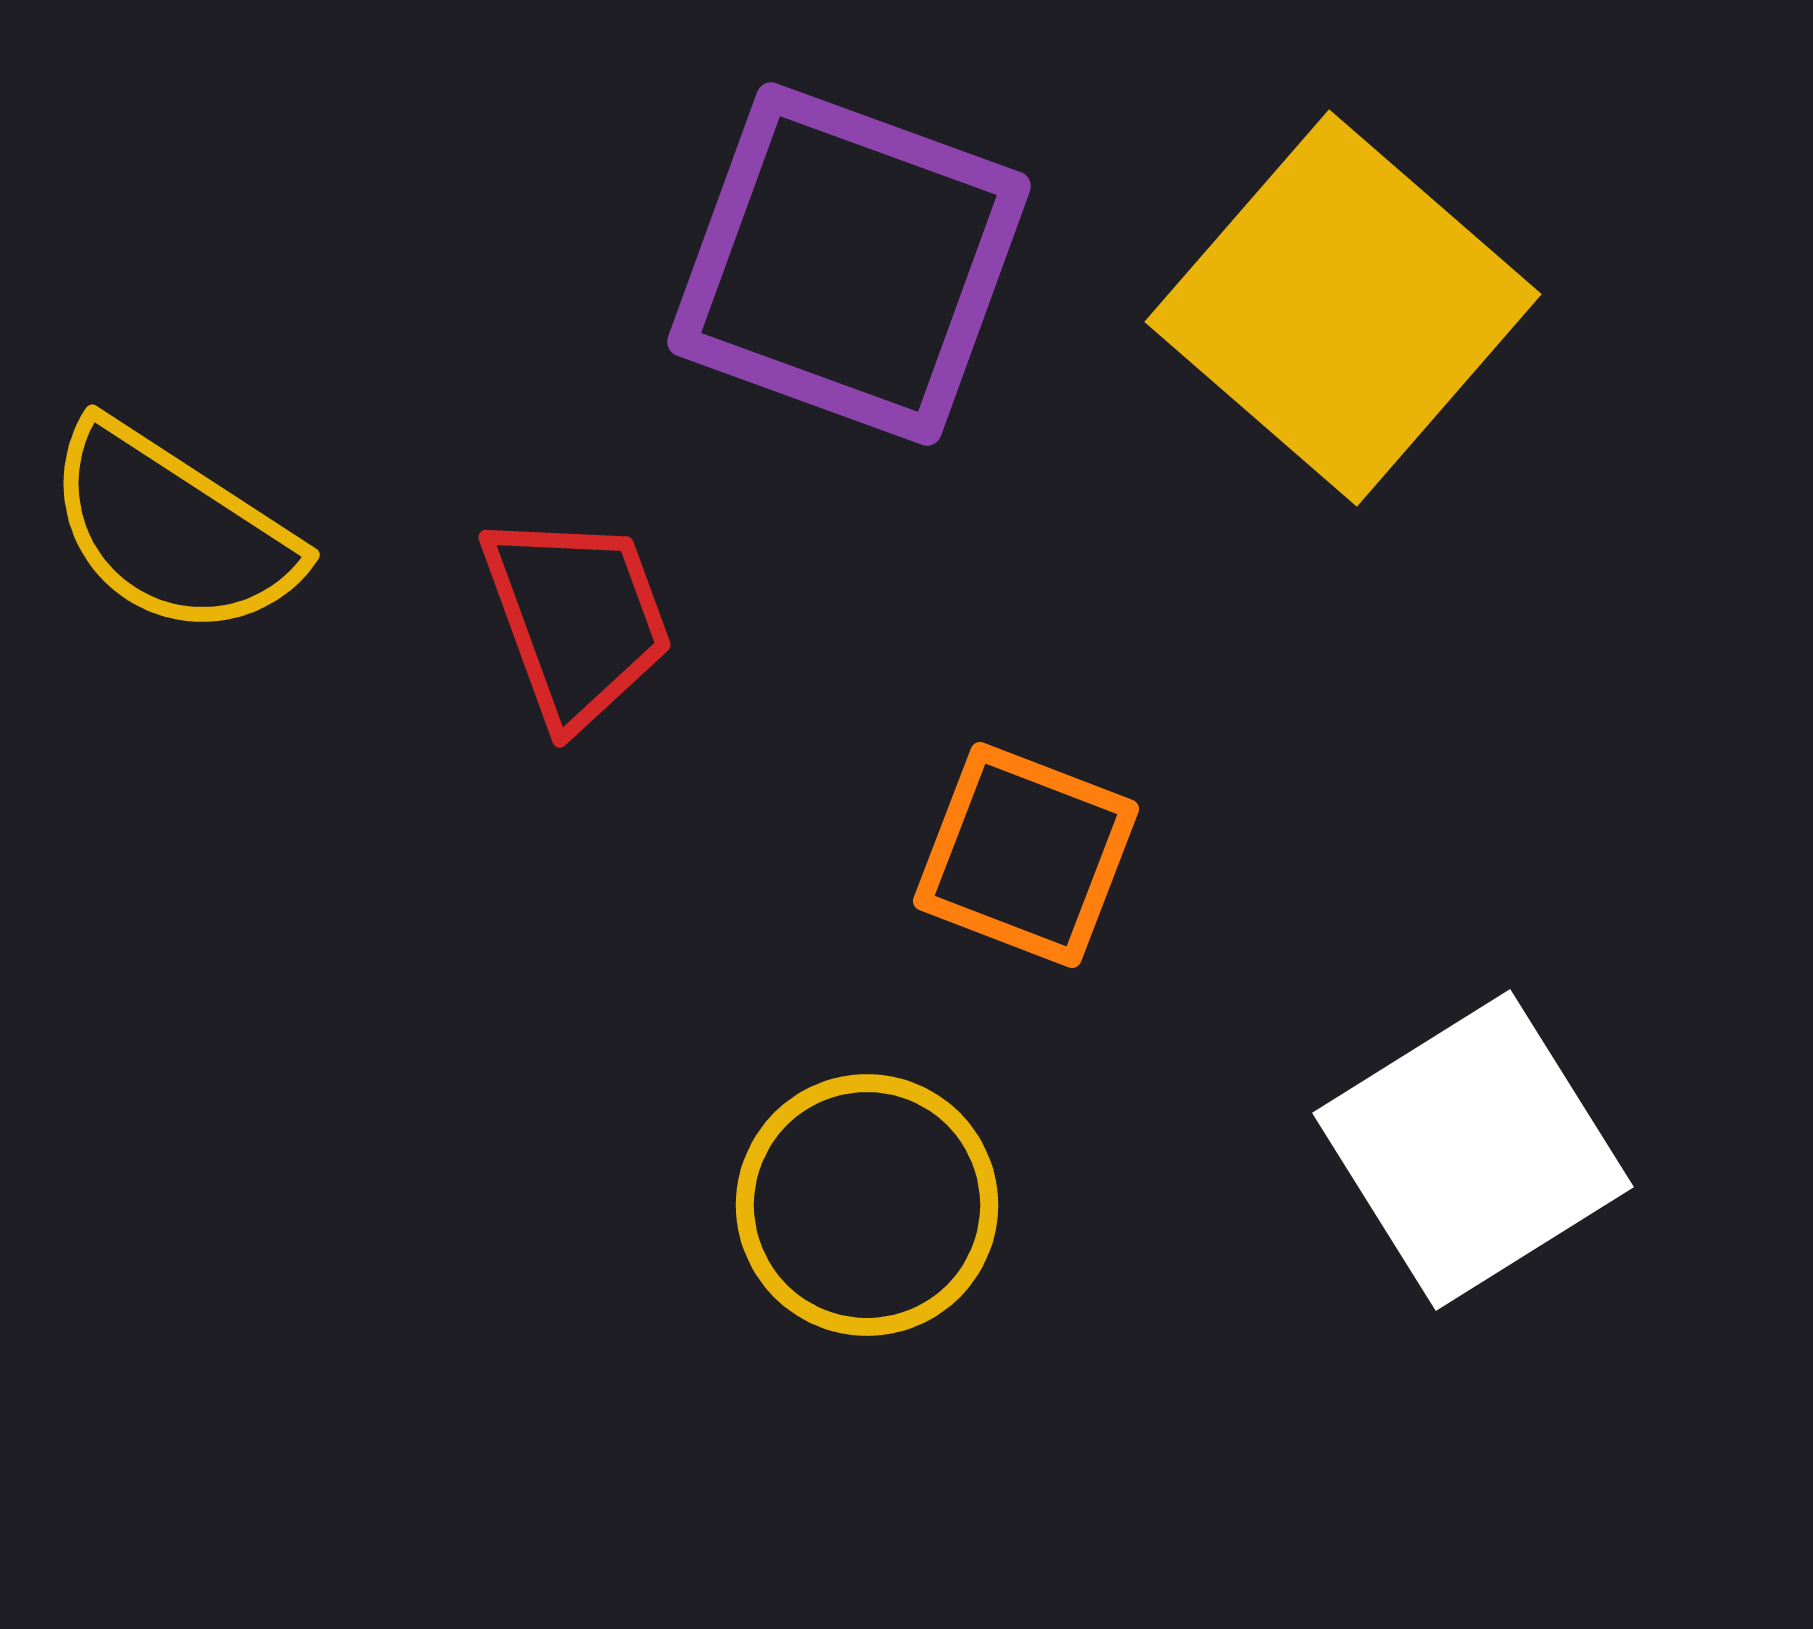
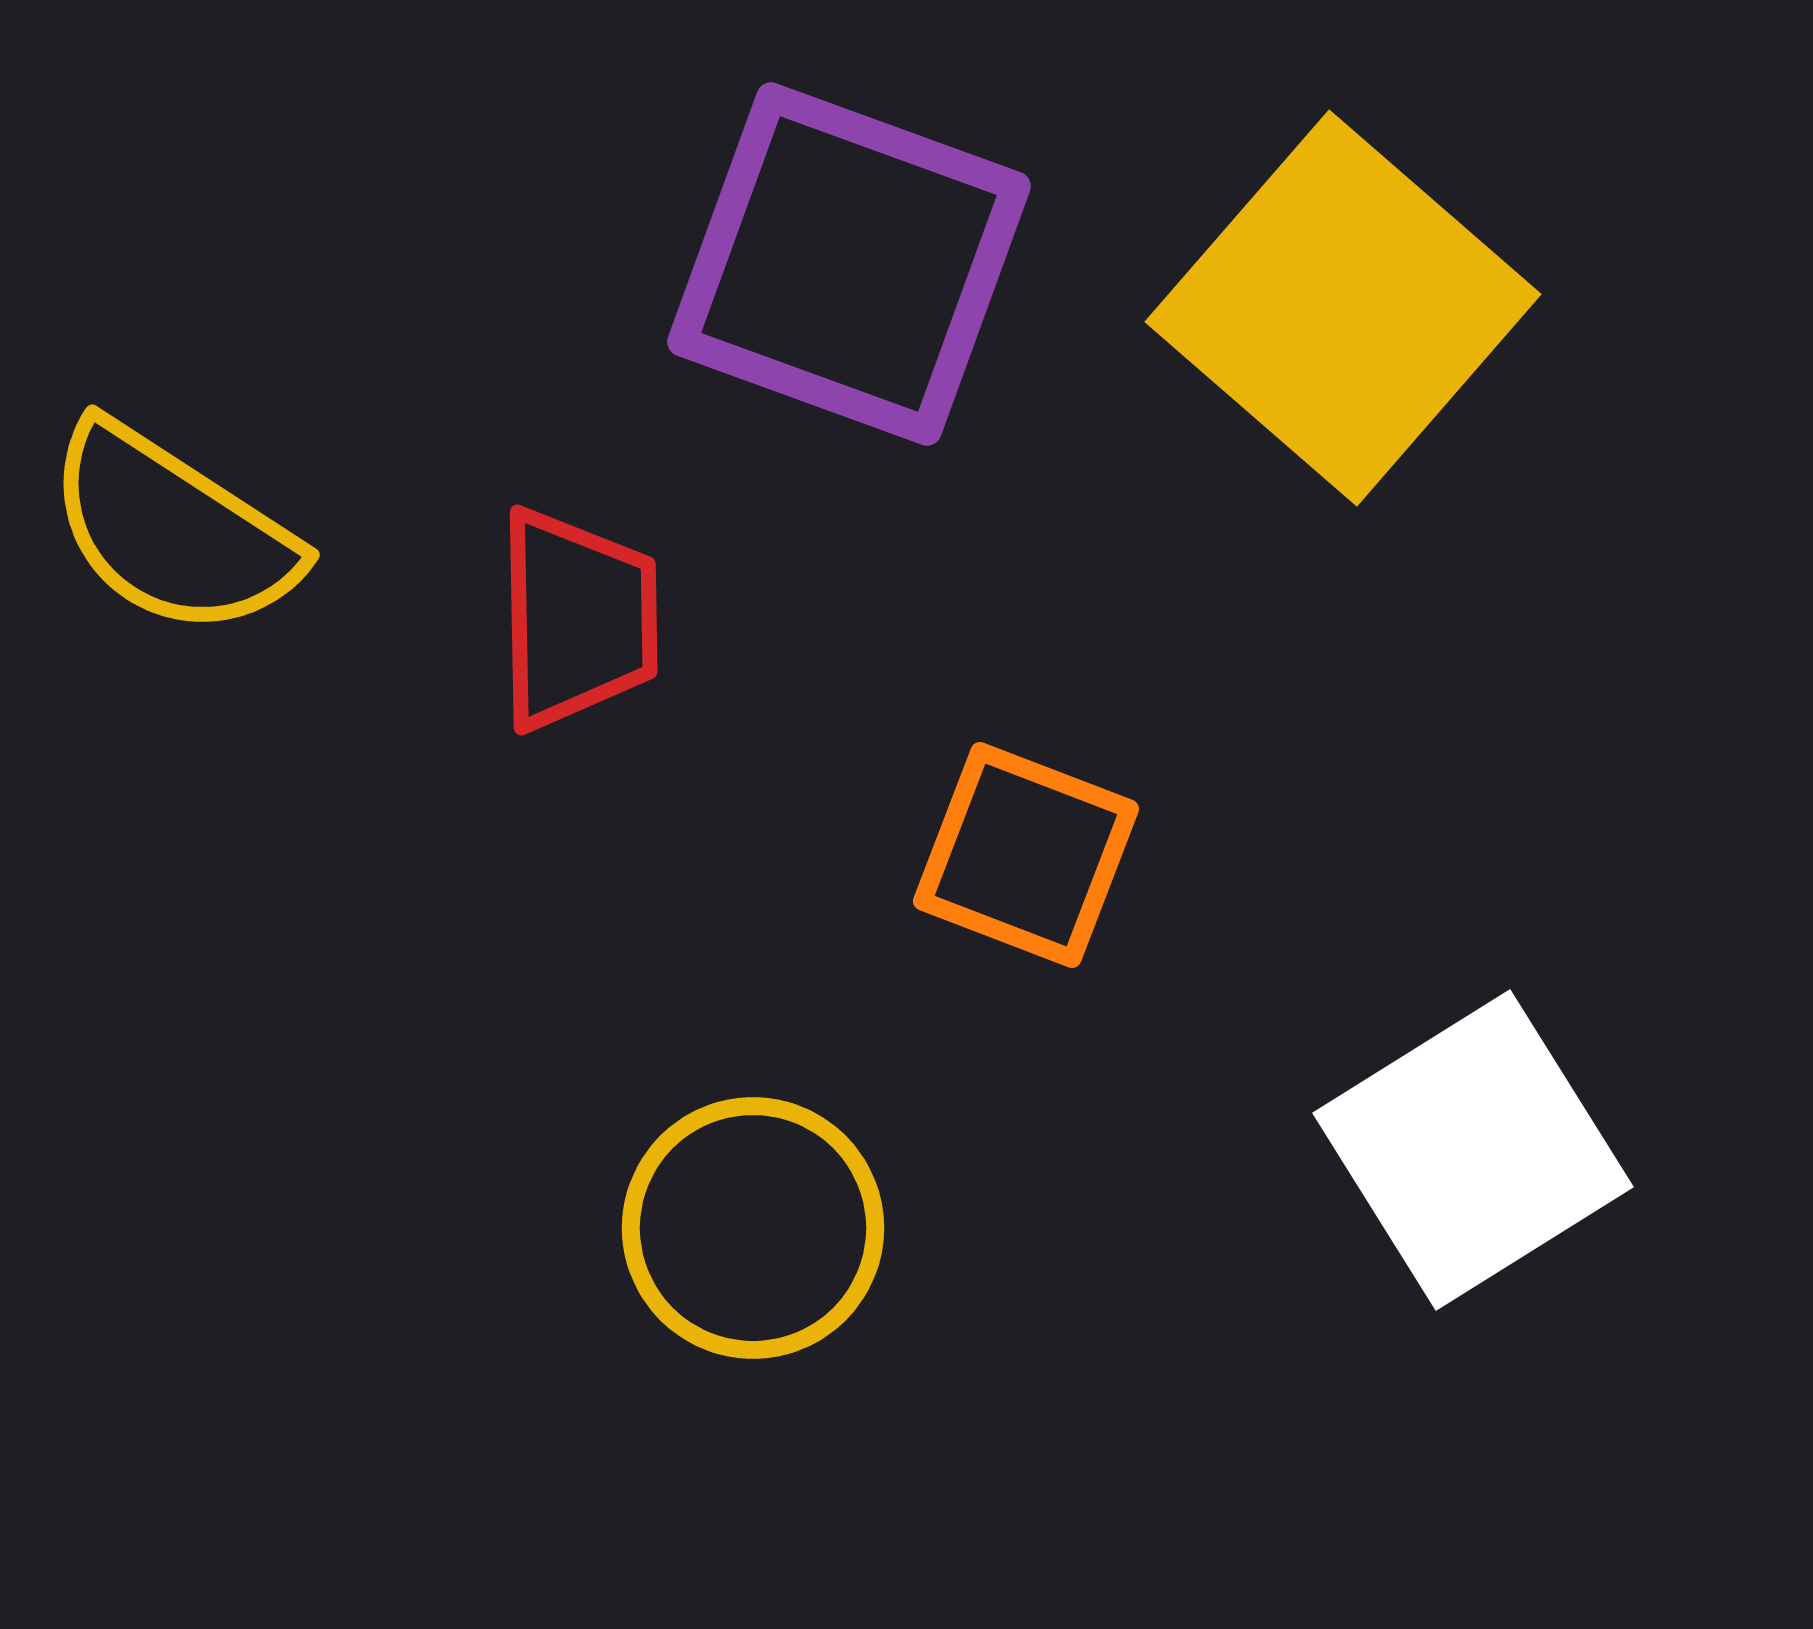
red trapezoid: rotated 19 degrees clockwise
yellow circle: moved 114 px left, 23 px down
